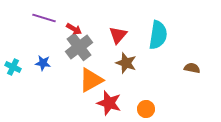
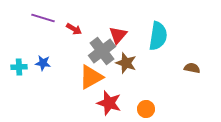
purple line: moved 1 px left
cyan semicircle: moved 1 px down
gray cross: moved 23 px right, 4 px down
cyan cross: moved 6 px right; rotated 28 degrees counterclockwise
orange triangle: moved 3 px up
